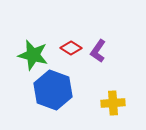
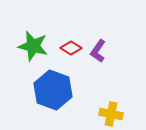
green star: moved 9 px up
yellow cross: moved 2 px left, 11 px down; rotated 15 degrees clockwise
